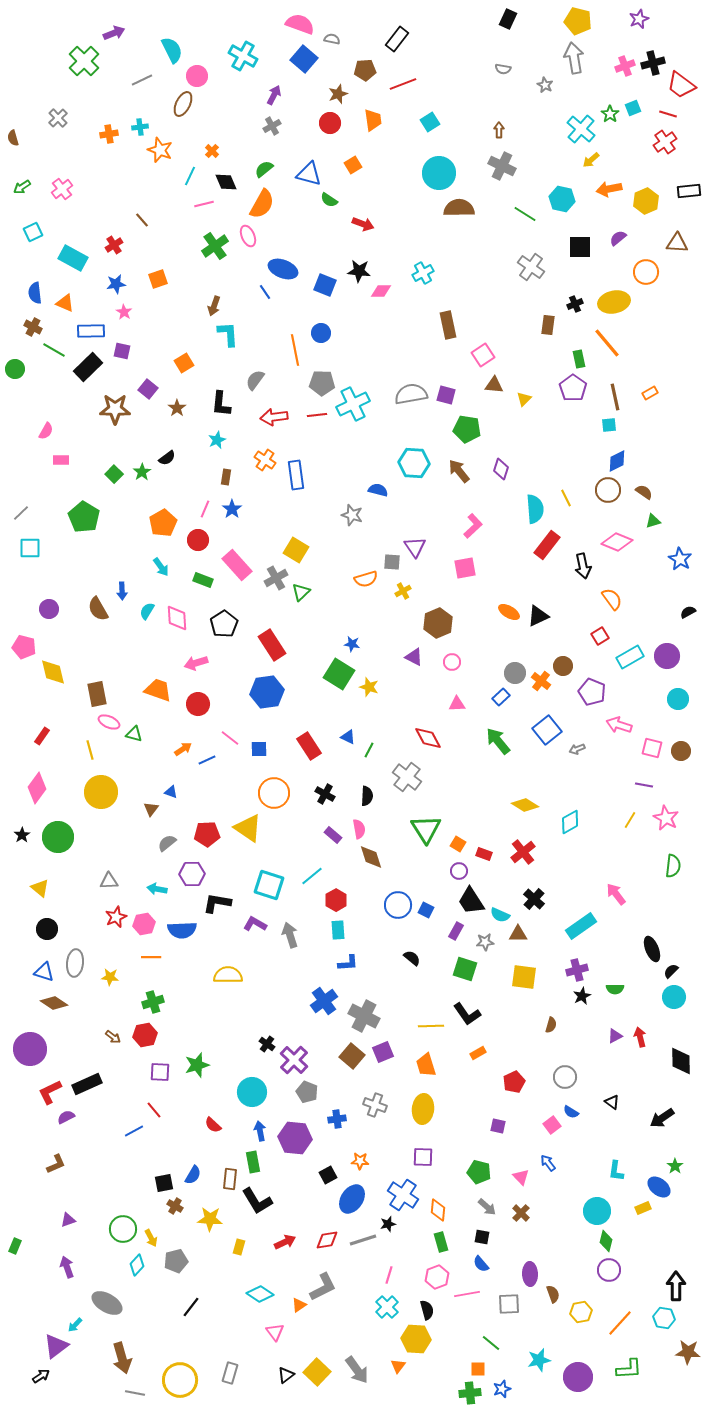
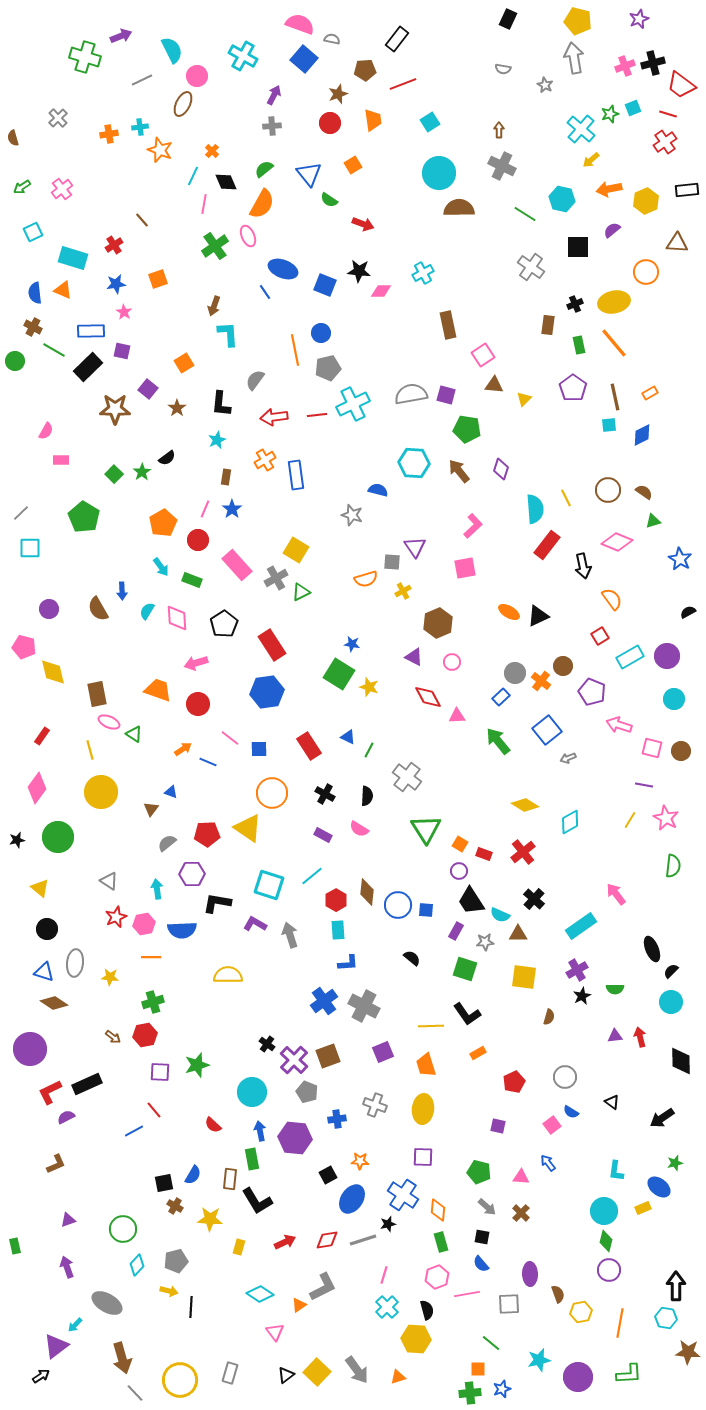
purple arrow at (114, 33): moved 7 px right, 3 px down
green cross at (84, 61): moved 1 px right, 4 px up; rotated 28 degrees counterclockwise
green star at (610, 114): rotated 18 degrees clockwise
gray cross at (272, 126): rotated 24 degrees clockwise
blue triangle at (309, 174): rotated 36 degrees clockwise
cyan line at (190, 176): moved 3 px right
black rectangle at (689, 191): moved 2 px left, 1 px up
pink line at (204, 204): rotated 66 degrees counterclockwise
purple semicircle at (618, 238): moved 6 px left, 8 px up
black square at (580, 247): moved 2 px left
cyan rectangle at (73, 258): rotated 12 degrees counterclockwise
orange triangle at (65, 303): moved 2 px left, 13 px up
orange line at (607, 343): moved 7 px right
green rectangle at (579, 359): moved 14 px up
green circle at (15, 369): moved 8 px up
gray pentagon at (322, 383): moved 6 px right, 15 px up; rotated 15 degrees counterclockwise
orange cross at (265, 460): rotated 25 degrees clockwise
blue diamond at (617, 461): moved 25 px right, 26 px up
green rectangle at (203, 580): moved 11 px left
green triangle at (301, 592): rotated 18 degrees clockwise
cyan circle at (678, 699): moved 4 px left
pink triangle at (457, 704): moved 12 px down
green triangle at (134, 734): rotated 18 degrees clockwise
red diamond at (428, 738): moved 41 px up
gray arrow at (577, 749): moved 9 px left, 9 px down
blue line at (207, 760): moved 1 px right, 2 px down; rotated 48 degrees clockwise
orange circle at (274, 793): moved 2 px left
pink semicircle at (359, 829): rotated 132 degrees clockwise
black star at (22, 835): moved 5 px left, 5 px down; rotated 21 degrees clockwise
purple rectangle at (333, 835): moved 10 px left; rotated 12 degrees counterclockwise
orange square at (458, 844): moved 2 px right
brown diamond at (371, 857): moved 4 px left, 35 px down; rotated 24 degrees clockwise
gray triangle at (109, 881): rotated 36 degrees clockwise
cyan arrow at (157, 889): rotated 72 degrees clockwise
blue square at (426, 910): rotated 21 degrees counterclockwise
purple cross at (577, 970): rotated 15 degrees counterclockwise
cyan circle at (674, 997): moved 3 px left, 5 px down
gray cross at (364, 1016): moved 10 px up
brown semicircle at (551, 1025): moved 2 px left, 8 px up
purple triangle at (615, 1036): rotated 21 degrees clockwise
brown square at (352, 1056): moved 24 px left; rotated 30 degrees clockwise
green rectangle at (253, 1162): moved 1 px left, 3 px up
green star at (675, 1166): moved 3 px up; rotated 21 degrees clockwise
pink triangle at (521, 1177): rotated 42 degrees counterclockwise
cyan circle at (597, 1211): moved 7 px right
yellow arrow at (151, 1238): moved 18 px right, 53 px down; rotated 48 degrees counterclockwise
green rectangle at (15, 1246): rotated 35 degrees counterclockwise
pink line at (389, 1275): moved 5 px left
brown semicircle at (553, 1294): moved 5 px right
black line at (191, 1307): rotated 35 degrees counterclockwise
cyan hexagon at (664, 1318): moved 2 px right
orange line at (620, 1323): rotated 32 degrees counterclockwise
orange triangle at (398, 1366): moved 11 px down; rotated 35 degrees clockwise
green L-shape at (629, 1369): moved 5 px down
gray line at (135, 1393): rotated 36 degrees clockwise
